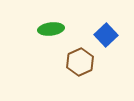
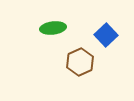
green ellipse: moved 2 px right, 1 px up
